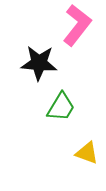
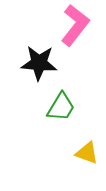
pink L-shape: moved 2 px left
